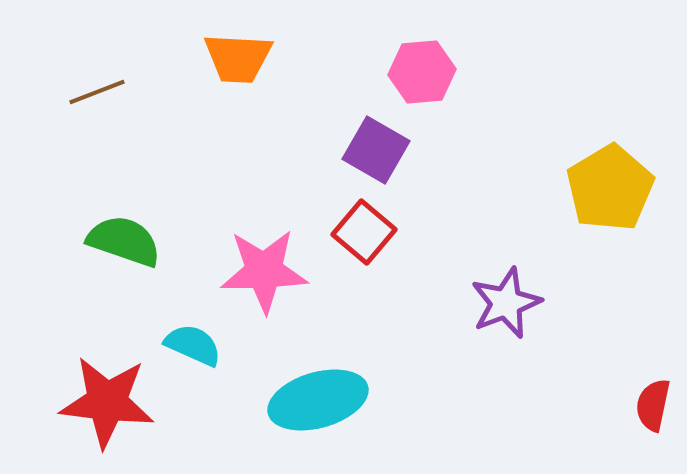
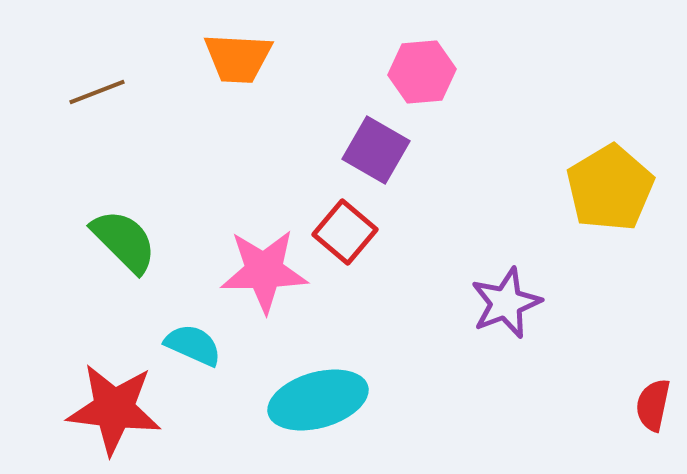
red square: moved 19 px left
green semicircle: rotated 26 degrees clockwise
red star: moved 7 px right, 7 px down
